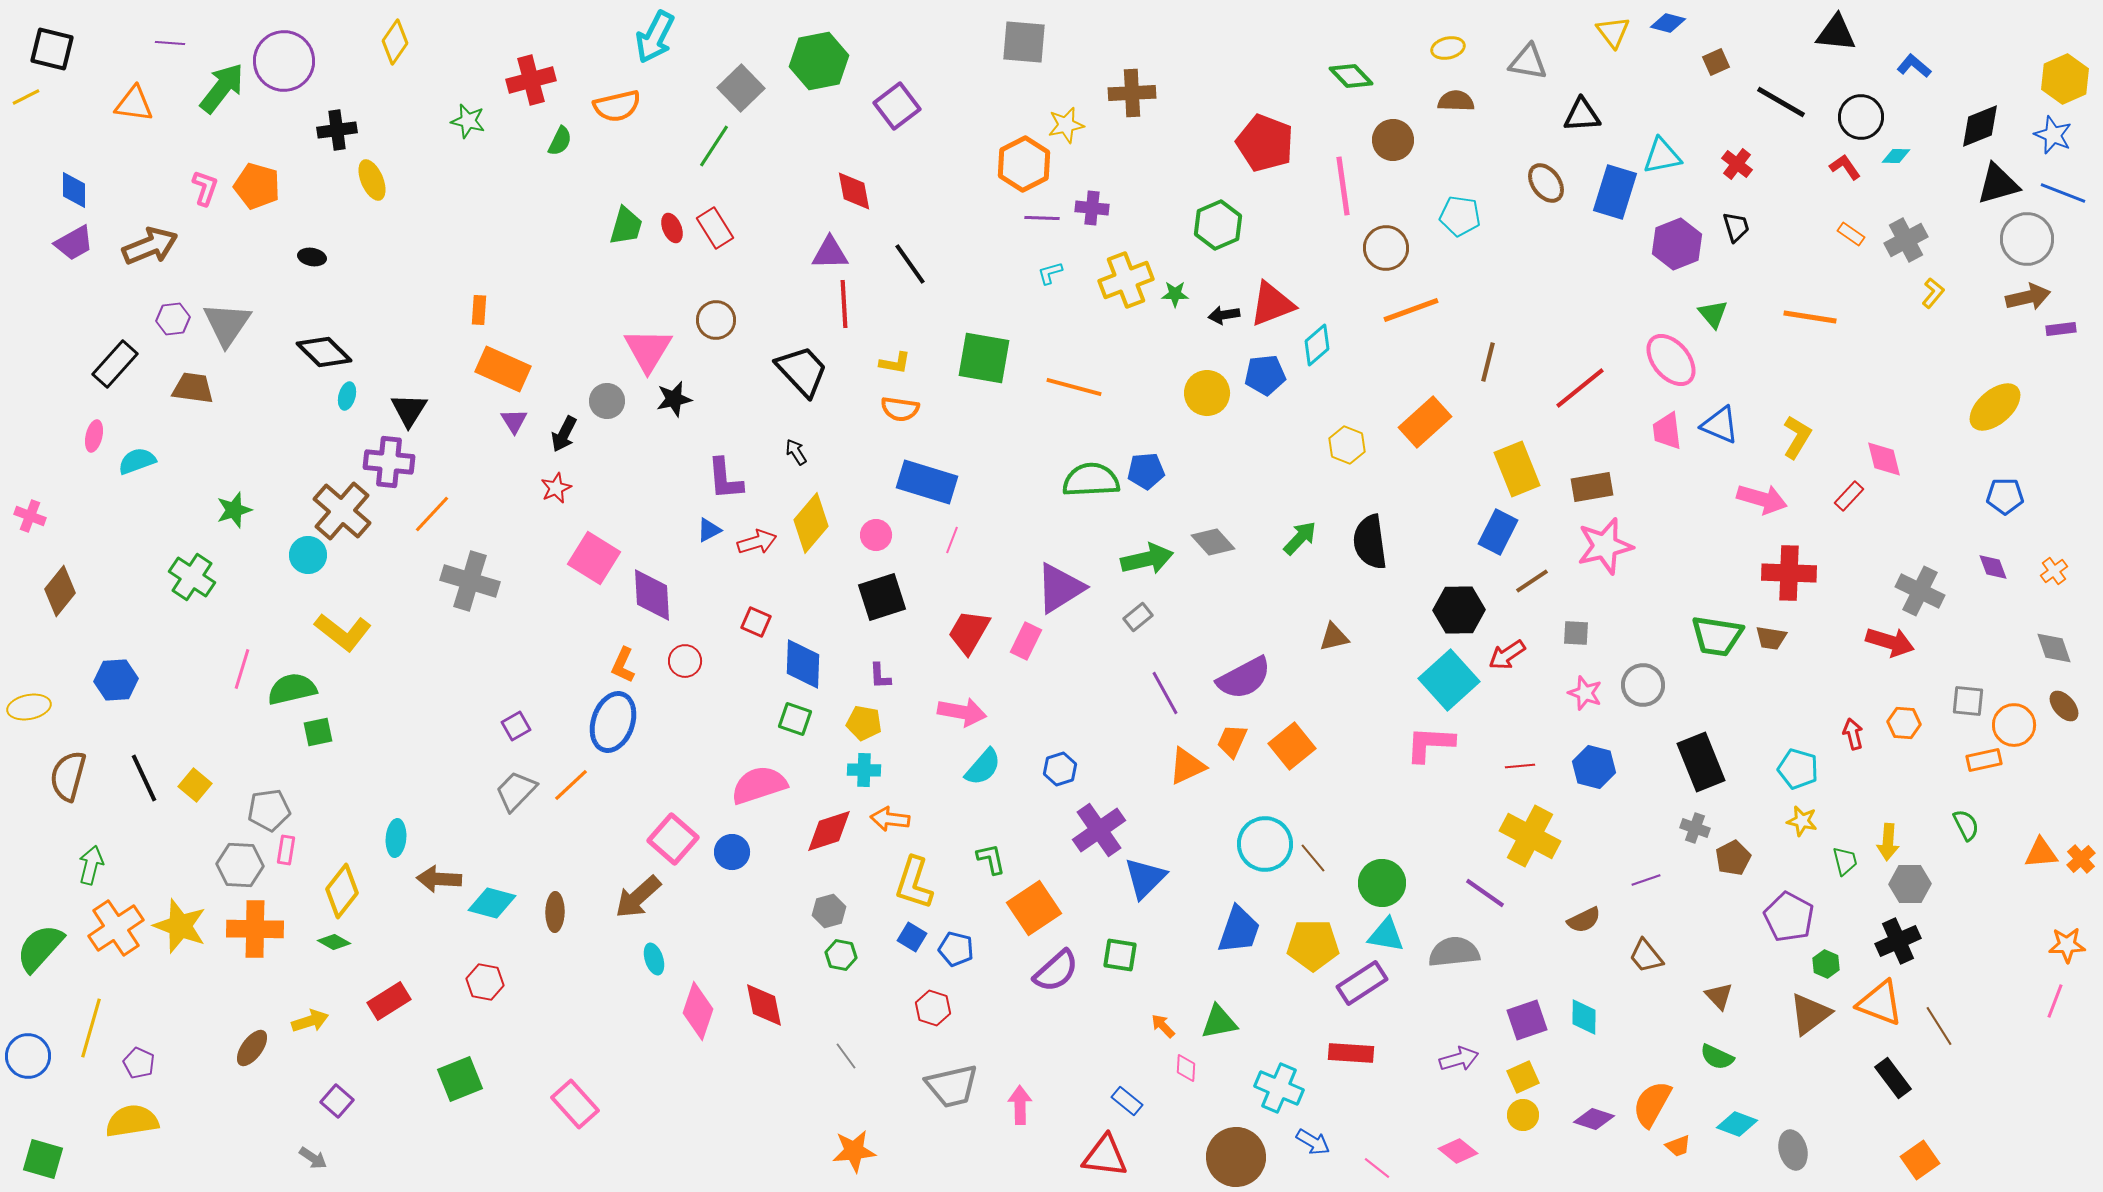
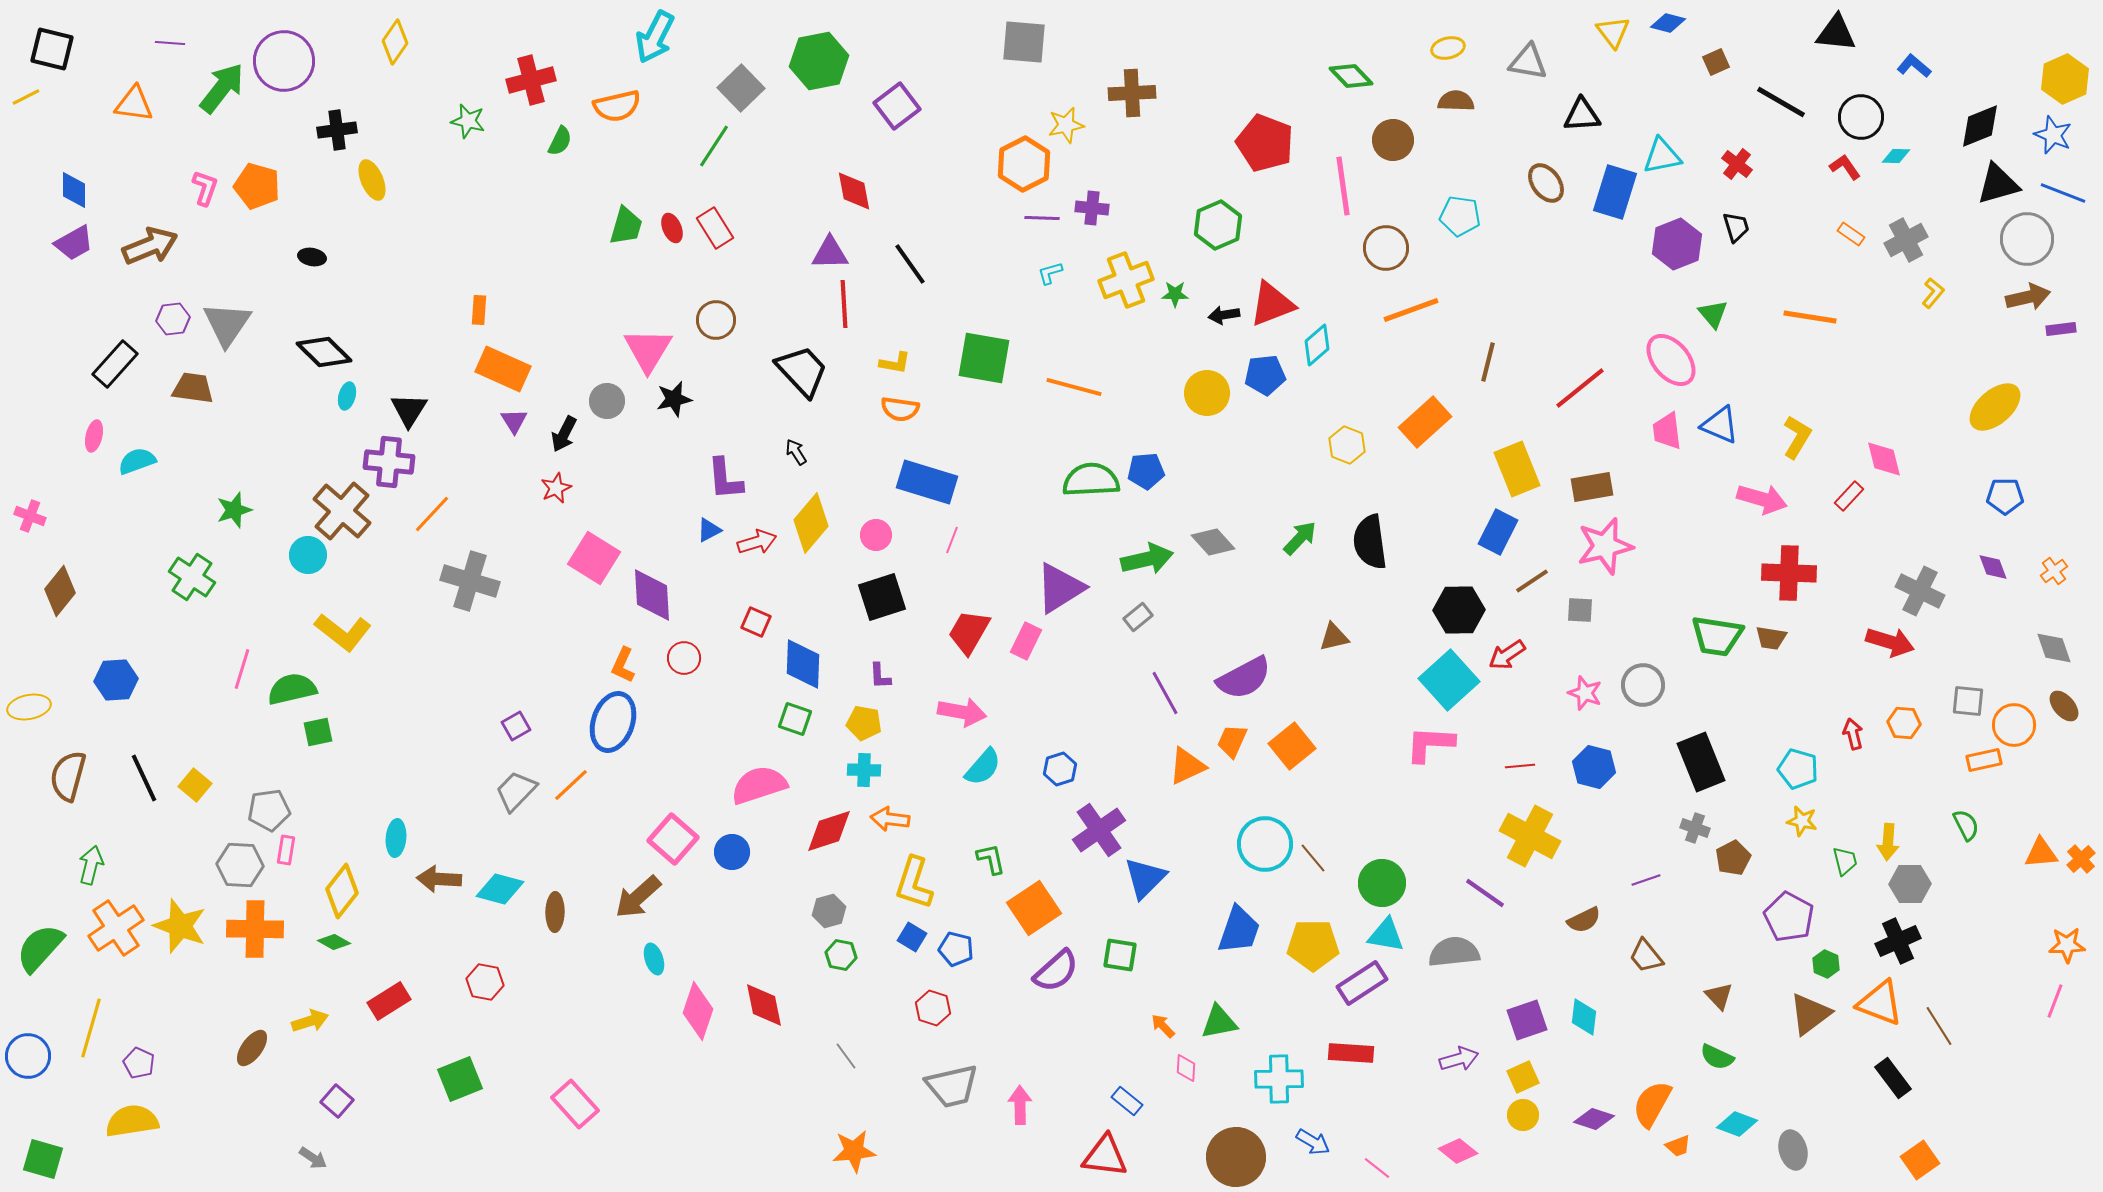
gray square at (1576, 633): moved 4 px right, 23 px up
red circle at (685, 661): moved 1 px left, 3 px up
cyan diamond at (492, 903): moved 8 px right, 14 px up
cyan diamond at (1584, 1017): rotated 6 degrees clockwise
cyan cross at (1279, 1088): moved 9 px up; rotated 24 degrees counterclockwise
